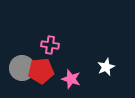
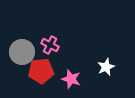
pink cross: rotated 18 degrees clockwise
gray circle: moved 16 px up
